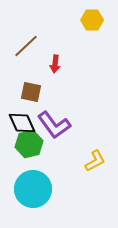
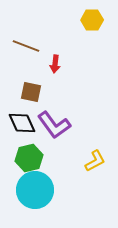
brown line: rotated 64 degrees clockwise
green hexagon: moved 14 px down
cyan circle: moved 2 px right, 1 px down
